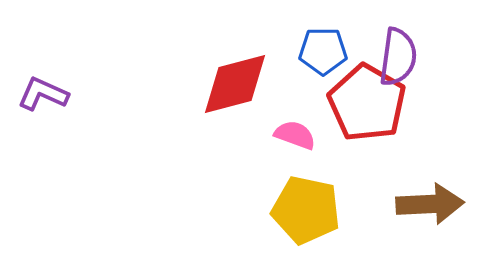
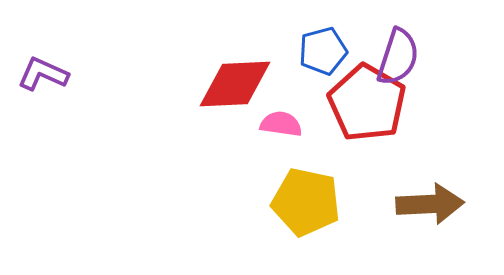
blue pentagon: rotated 15 degrees counterclockwise
purple semicircle: rotated 10 degrees clockwise
red diamond: rotated 12 degrees clockwise
purple L-shape: moved 20 px up
pink semicircle: moved 14 px left, 11 px up; rotated 12 degrees counterclockwise
yellow pentagon: moved 8 px up
